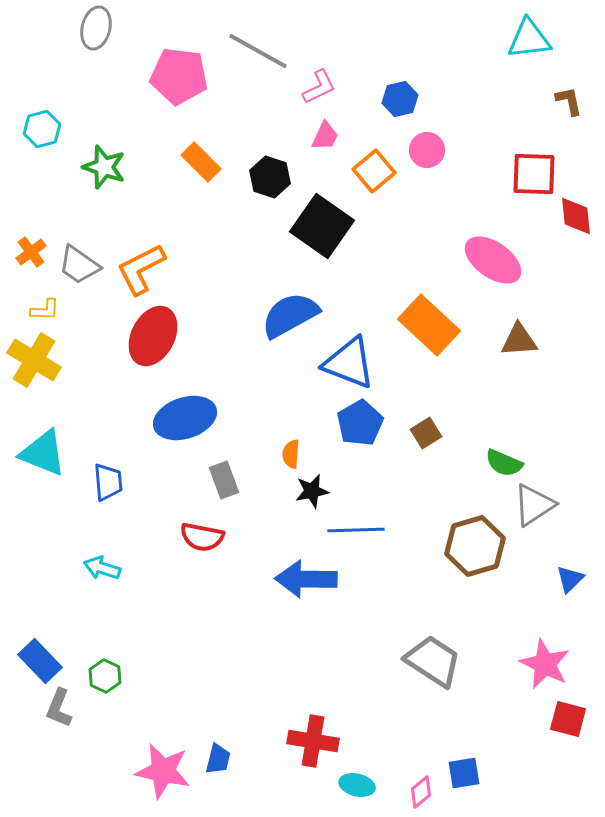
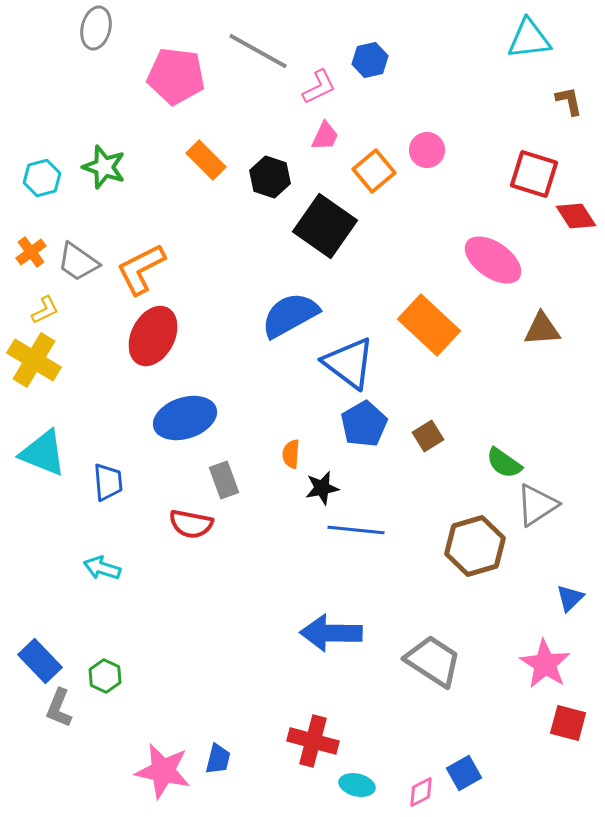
pink pentagon at (179, 76): moved 3 px left
blue hexagon at (400, 99): moved 30 px left, 39 px up
cyan hexagon at (42, 129): moved 49 px down
orange rectangle at (201, 162): moved 5 px right, 2 px up
red square at (534, 174): rotated 15 degrees clockwise
red diamond at (576, 216): rotated 27 degrees counterclockwise
black square at (322, 226): moved 3 px right
gray trapezoid at (79, 265): moved 1 px left, 3 px up
yellow L-shape at (45, 310): rotated 28 degrees counterclockwise
brown triangle at (519, 340): moved 23 px right, 11 px up
blue triangle at (349, 363): rotated 16 degrees clockwise
blue pentagon at (360, 423): moved 4 px right, 1 px down
brown square at (426, 433): moved 2 px right, 3 px down
green semicircle at (504, 463): rotated 12 degrees clockwise
black star at (312, 491): moved 10 px right, 3 px up
gray triangle at (534, 505): moved 3 px right
blue line at (356, 530): rotated 8 degrees clockwise
red semicircle at (202, 537): moved 11 px left, 13 px up
blue arrow at (306, 579): moved 25 px right, 54 px down
blue triangle at (570, 579): moved 19 px down
pink star at (545, 664): rotated 6 degrees clockwise
red square at (568, 719): moved 4 px down
red cross at (313, 741): rotated 6 degrees clockwise
blue square at (464, 773): rotated 20 degrees counterclockwise
pink diamond at (421, 792): rotated 12 degrees clockwise
